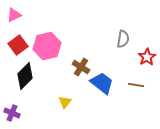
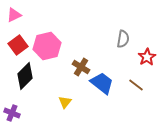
brown line: rotated 28 degrees clockwise
